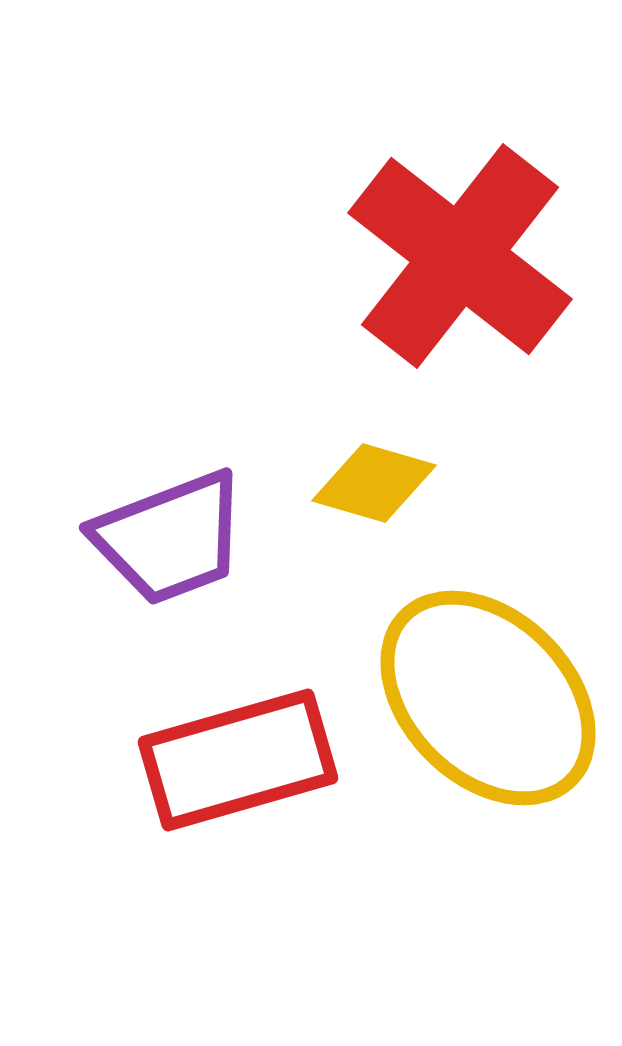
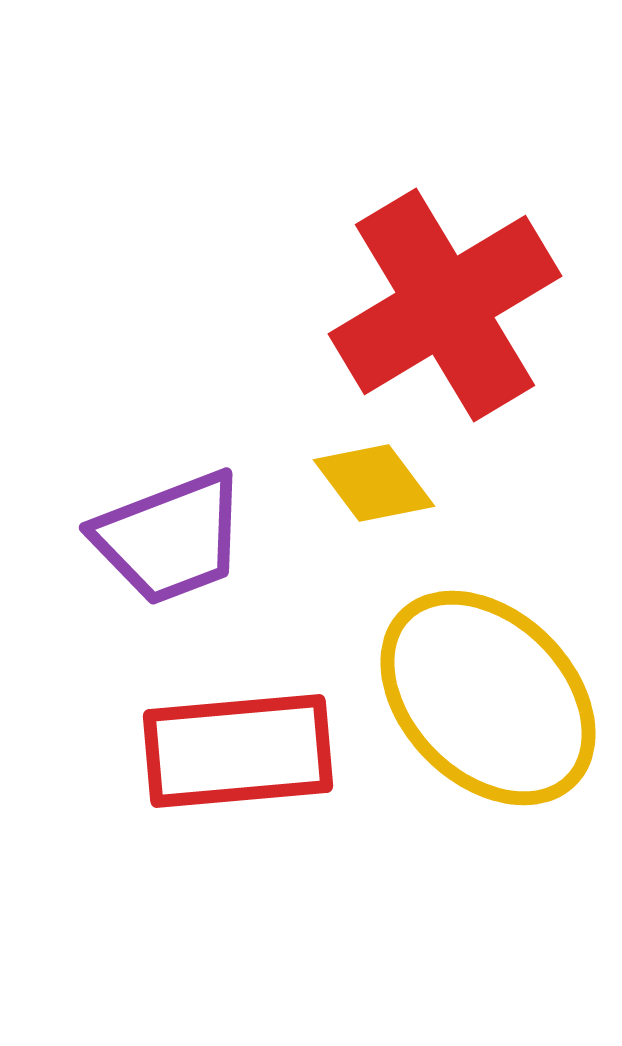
red cross: moved 15 px left, 49 px down; rotated 21 degrees clockwise
yellow diamond: rotated 37 degrees clockwise
red rectangle: moved 9 px up; rotated 11 degrees clockwise
